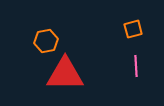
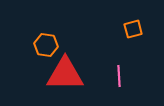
orange hexagon: moved 4 px down; rotated 20 degrees clockwise
pink line: moved 17 px left, 10 px down
